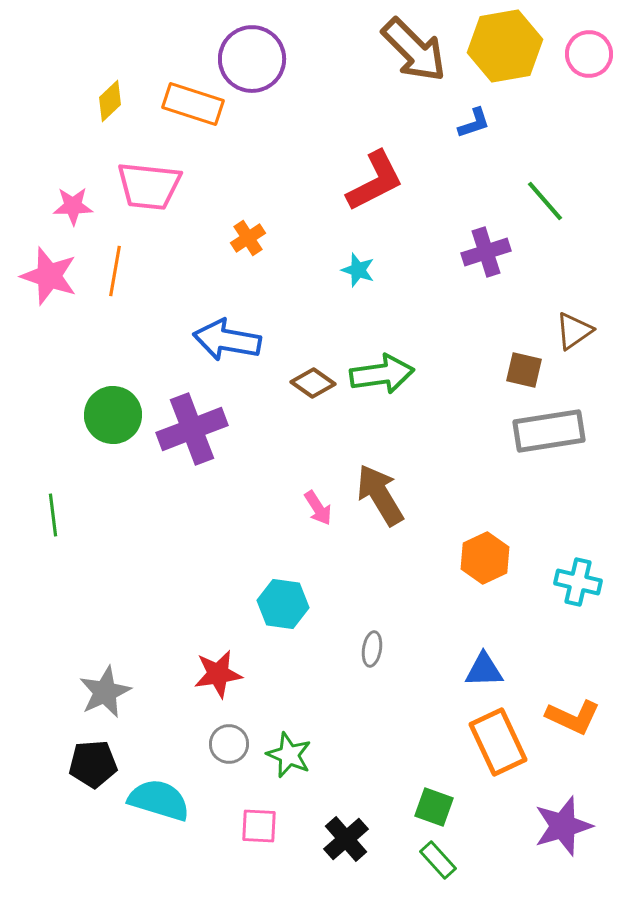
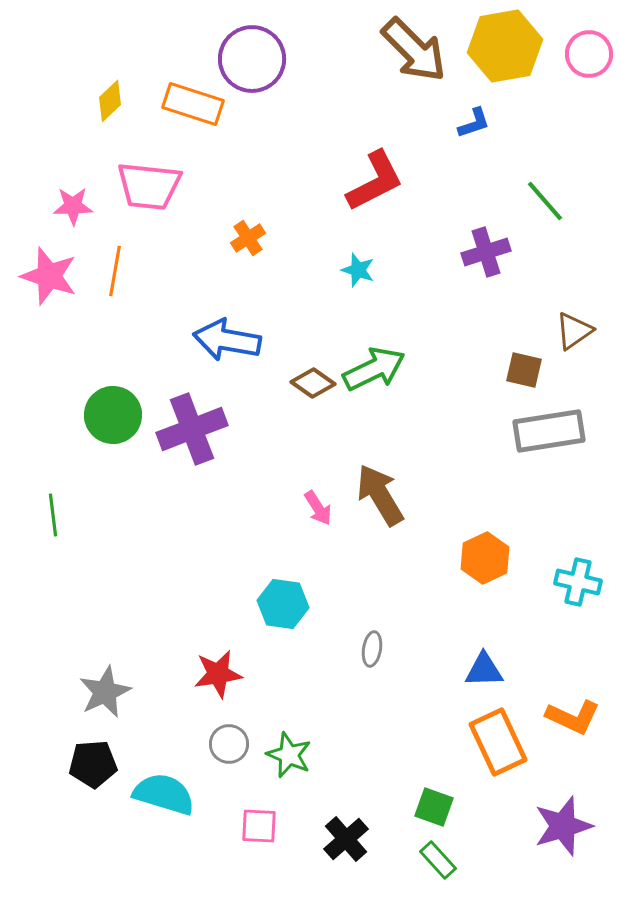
green arrow at (382, 374): moved 8 px left, 5 px up; rotated 18 degrees counterclockwise
cyan semicircle at (159, 800): moved 5 px right, 6 px up
